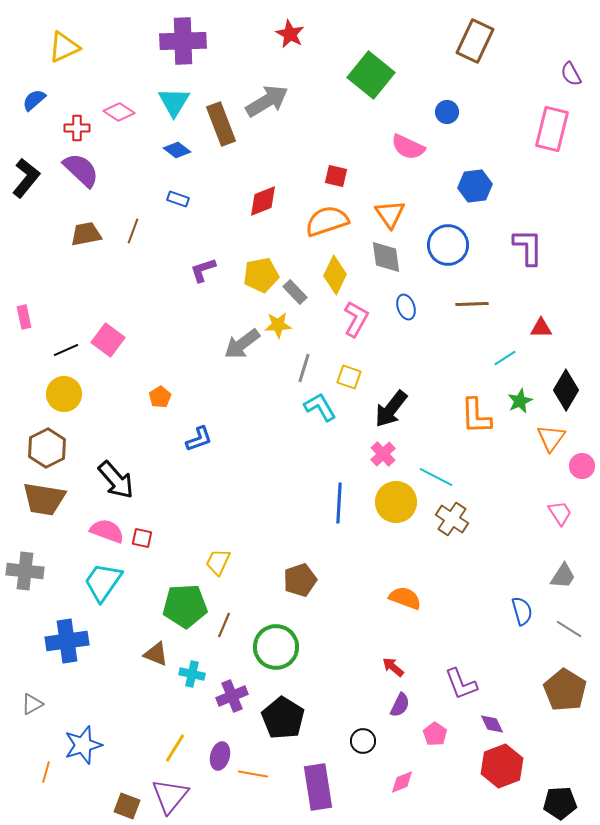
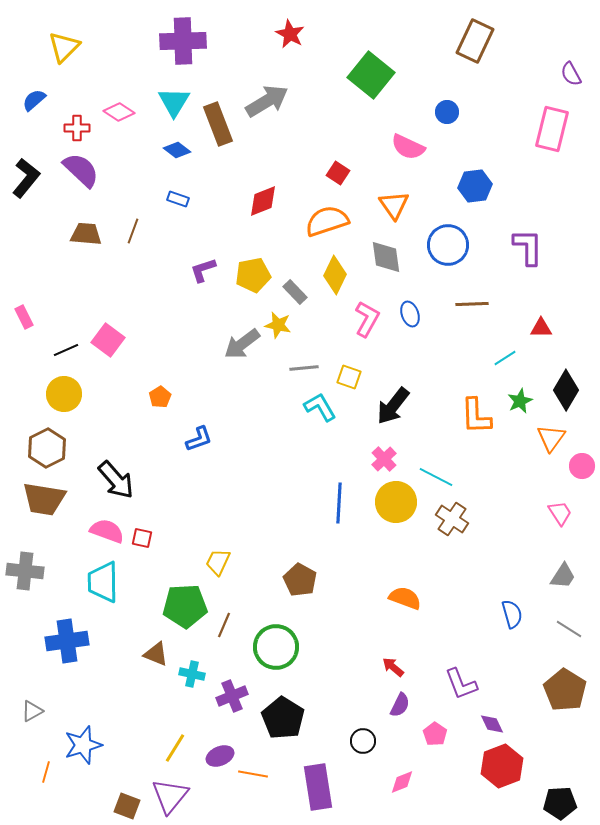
yellow triangle at (64, 47): rotated 20 degrees counterclockwise
brown rectangle at (221, 124): moved 3 px left
red square at (336, 176): moved 2 px right, 3 px up; rotated 20 degrees clockwise
orange triangle at (390, 214): moved 4 px right, 9 px up
brown trapezoid at (86, 234): rotated 16 degrees clockwise
yellow pentagon at (261, 275): moved 8 px left
blue ellipse at (406, 307): moved 4 px right, 7 px down
pink rectangle at (24, 317): rotated 15 degrees counterclockwise
pink L-shape at (356, 319): moved 11 px right
yellow star at (278, 325): rotated 16 degrees clockwise
gray line at (304, 368): rotated 68 degrees clockwise
black arrow at (391, 409): moved 2 px right, 3 px up
pink cross at (383, 454): moved 1 px right, 5 px down
brown pentagon at (300, 580): rotated 24 degrees counterclockwise
cyan trapezoid at (103, 582): rotated 36 degrees counterclockwise
blue semicircle at (522, 611): moved 10 px left, 3 px down
gray triangle at (32, 704): moved 7 px down
purple ellipse at (220, 756): rotated 52 degrees clockwise
